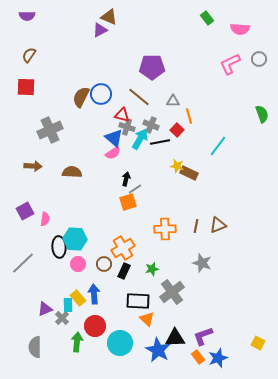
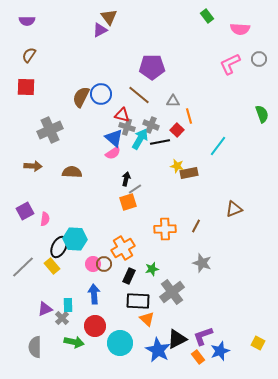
purple semicircle at (27, 16): moved 5 px down
brown triangle at (109, 17): rotated 30 degrees clockwise
green rectangle at (207, 18): moved 2 px up
brown line at (139, 97): moved 2 px up
brown rectangle at (189, 173): rotated 36 degrees counterclockwise
brown triangle at (218, 225): moved 16 px right, 16 px up
brown line at (196, 226): rotated 16 degrees clockwise
black ellipse at (59, 247): rotated 30 degrees clockwise
gray line at (23, 263): moved 4 px down
pink circle at (78, 264): moved 15 px right
black rectangle at (124, 271): moved 5 px right, 5 px down
yellow rectangle at (78, 298): moved 26 px left, 32 px up
black triangle at (175, 338): moved 2 px right, 1 px down; rotated 25 degrees counterclockwise
green arrow at (77, 342): moved 3 px left; rotated 96 degrees clockwise
blue star at (218, 358): moved 2 px right, 7 px up
